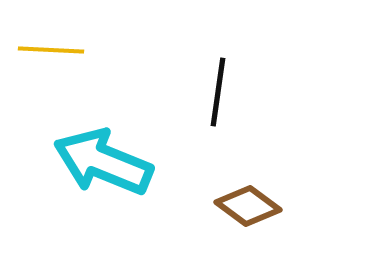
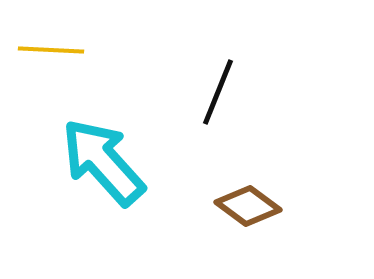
black line: rotated 14 degrees clockwise
cyan arrow: rotated 26 degrees clockwise
